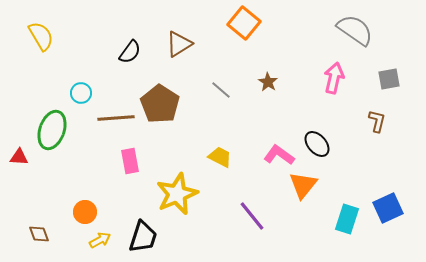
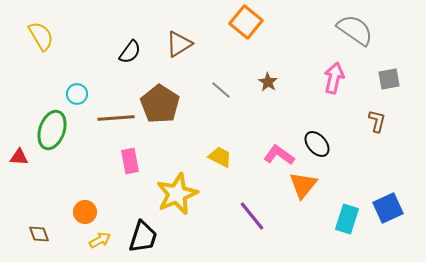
orange square: moved 2 px right, 1 px up
cyan circle: moved 4 px left, 1 px down
